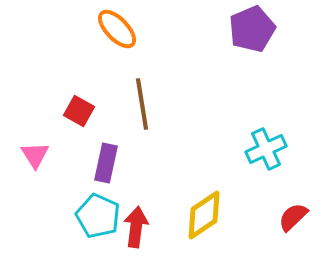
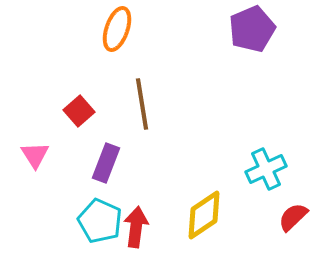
orange ellipse: rotated 63 degrees clockwise
red square: rotated 20 degrees clockwise
cyan cross: moved 20 px down
purple rectangle: rotated 9 degrees clockwise
cyan pentagon: moved 2 px right, 5 px down
